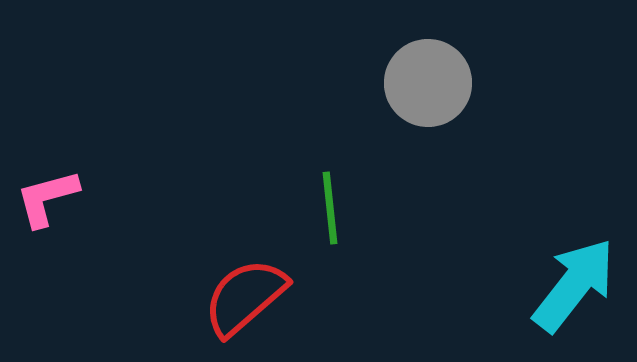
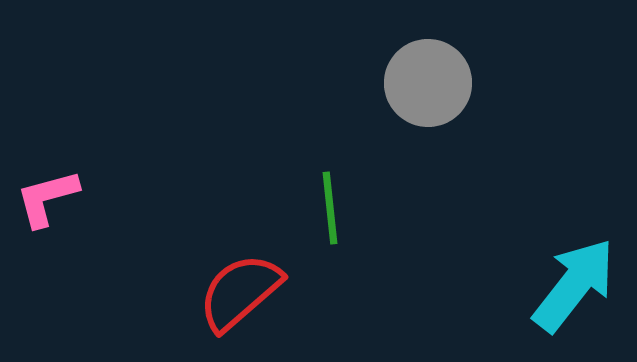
red semicircle: moved 5 px left, 5 px up
